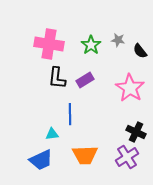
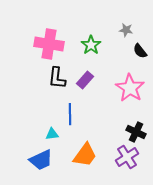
gray star: moved 8 px right, 10 px up
purple rectangle: rotated 18 degrees counterclockwise
orange trapezoid: rotated 52 degrees counterclockwise
